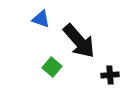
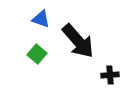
black arrow: moved 1 px left
green square: moved 15 px left, 13 px up
